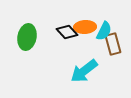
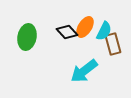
orange ellipse: rotated 55 degrees counterclockwise
